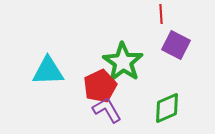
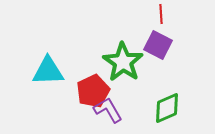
purple square: moved 18 px left
red pentagon: moved 7 px left, 5 px down
purple L-shape: moved 1 px right
